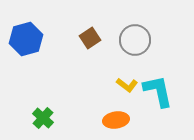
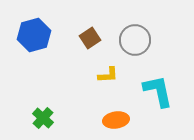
blue hexagon: moved 8 px right, 4 px up
yellow L-shape: moved 19 px left, 10 px up; rotated 40 degrees counterclockwise
